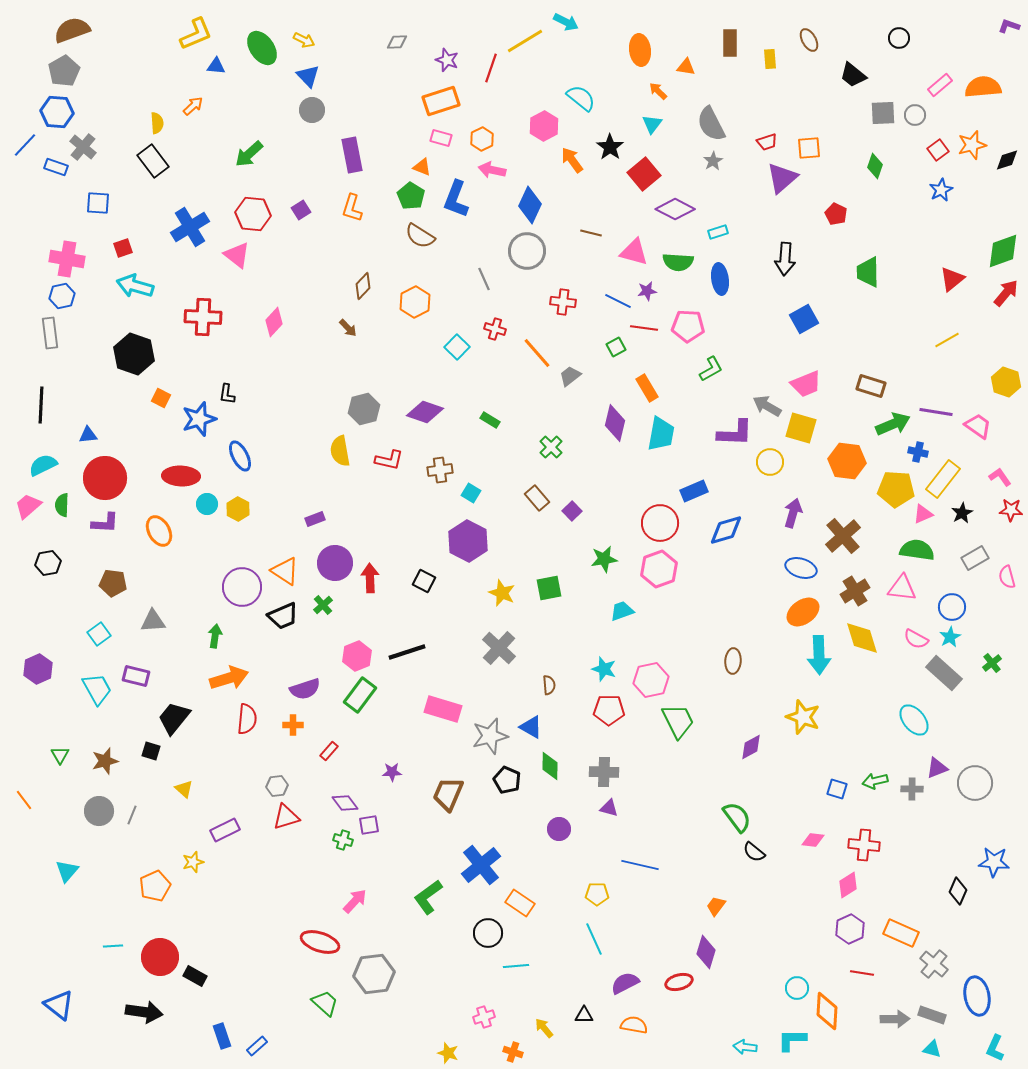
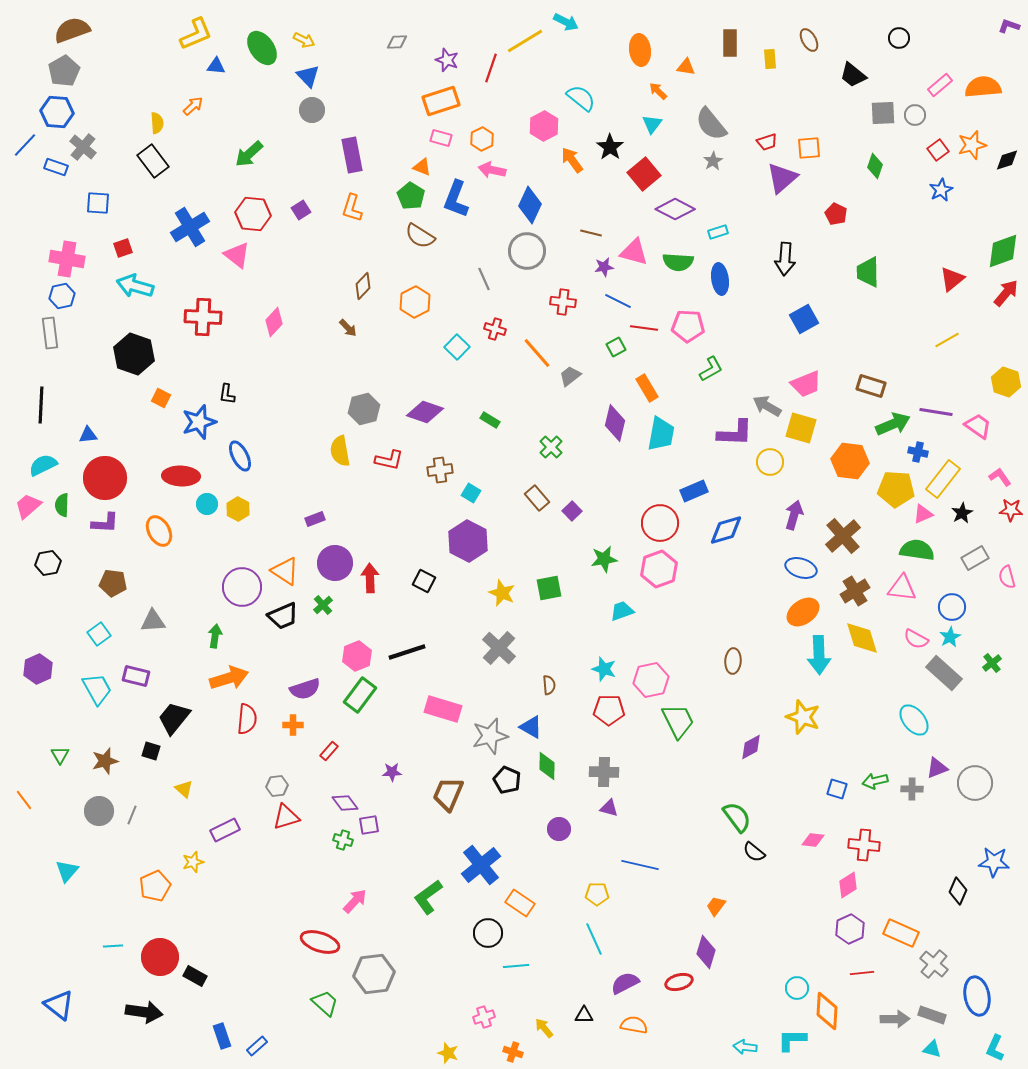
gray semicircle at (711, 124): rotated 12 degrees counterclockwise
purple star at (647, 291): moved 43 px left, 24 px up
blue star at (199, 419): moved 3 px down
orange hexagon at (847, 461): moved 3 px right
purple arrow at (793, 513): moved 1 px right, 2 px down
green diamond at (550, 766): moved 3 px left
red line at (862, 973): rotated 15 degrees counterclockwise
